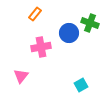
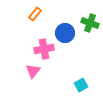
blue circle: moved 4 px left
pink cross: moved 3 px right, 2 px down
pink triangle: moved 12 px right, 5 px up
